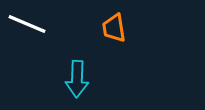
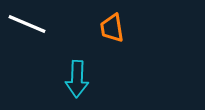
orange trapezoid: moved 2 px left
